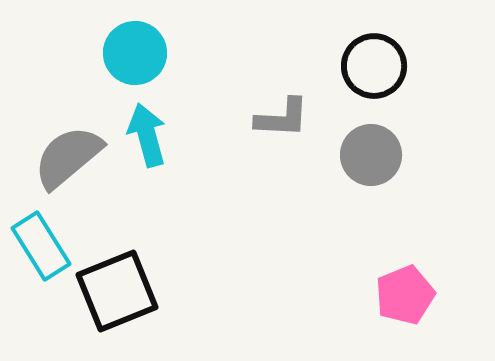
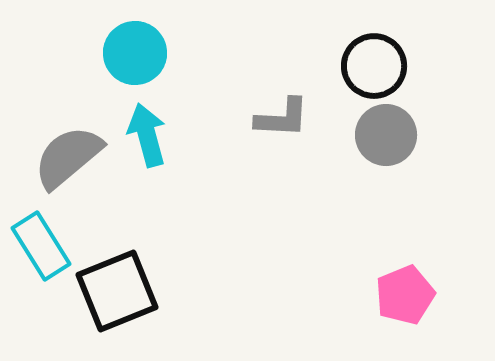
gray circle: moved 15 px right, 20 px up
